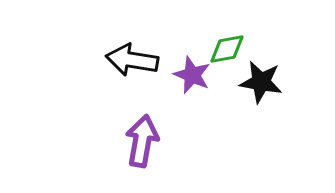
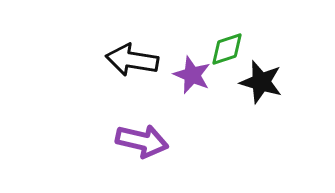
green diamond: rotated 9 degrees counterclockwise
black star: rotated 6 degrees clockwise
purple arrow: rotated 93 degrees clockwise
